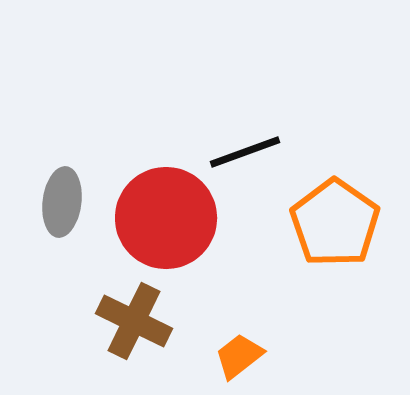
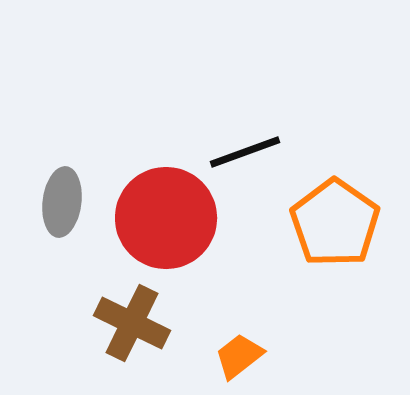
brown cross: moved 2 px left, 2 px down
